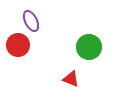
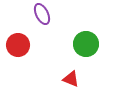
purple ellipse: moved 11 px right, 7 px up
green circle: moved 3 px left, 3 px up
